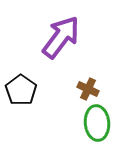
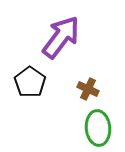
black pentagon: moved 9 px right, 8 px up
green ellipse: moved 1 px right, 5 px down
